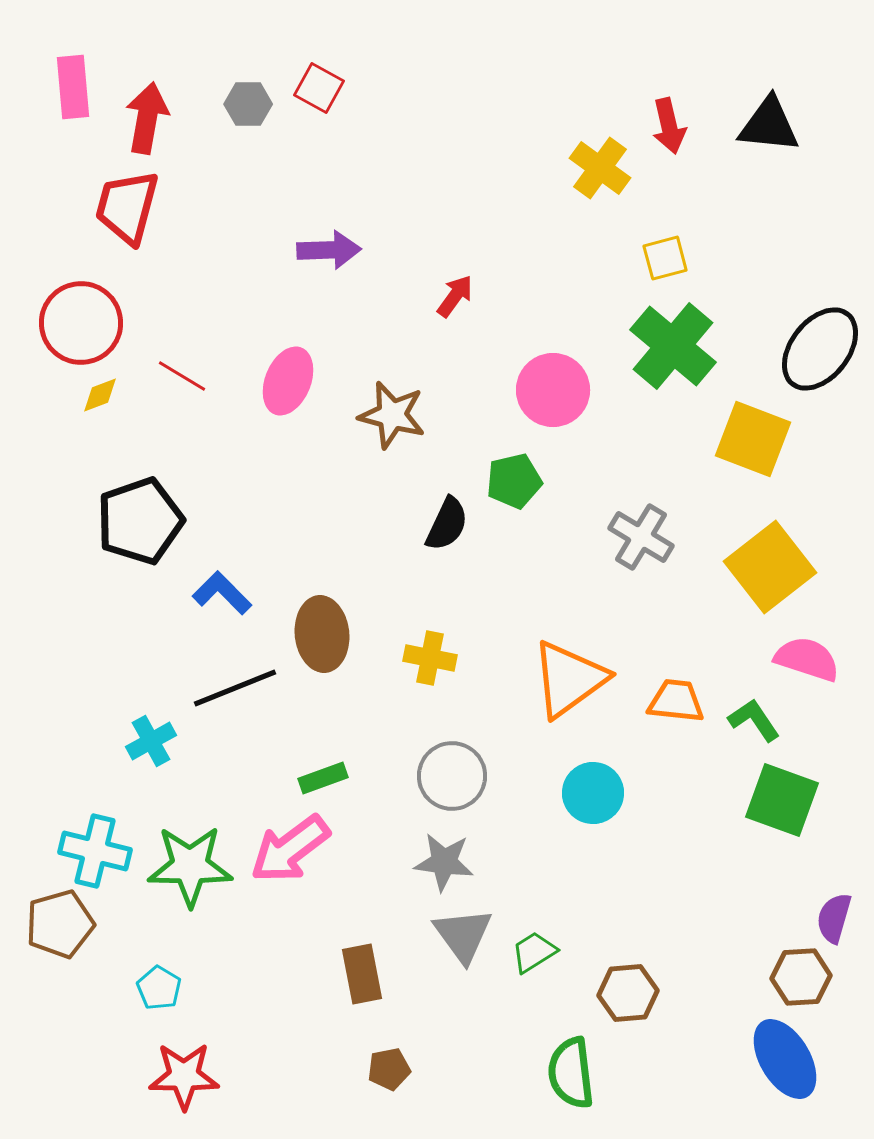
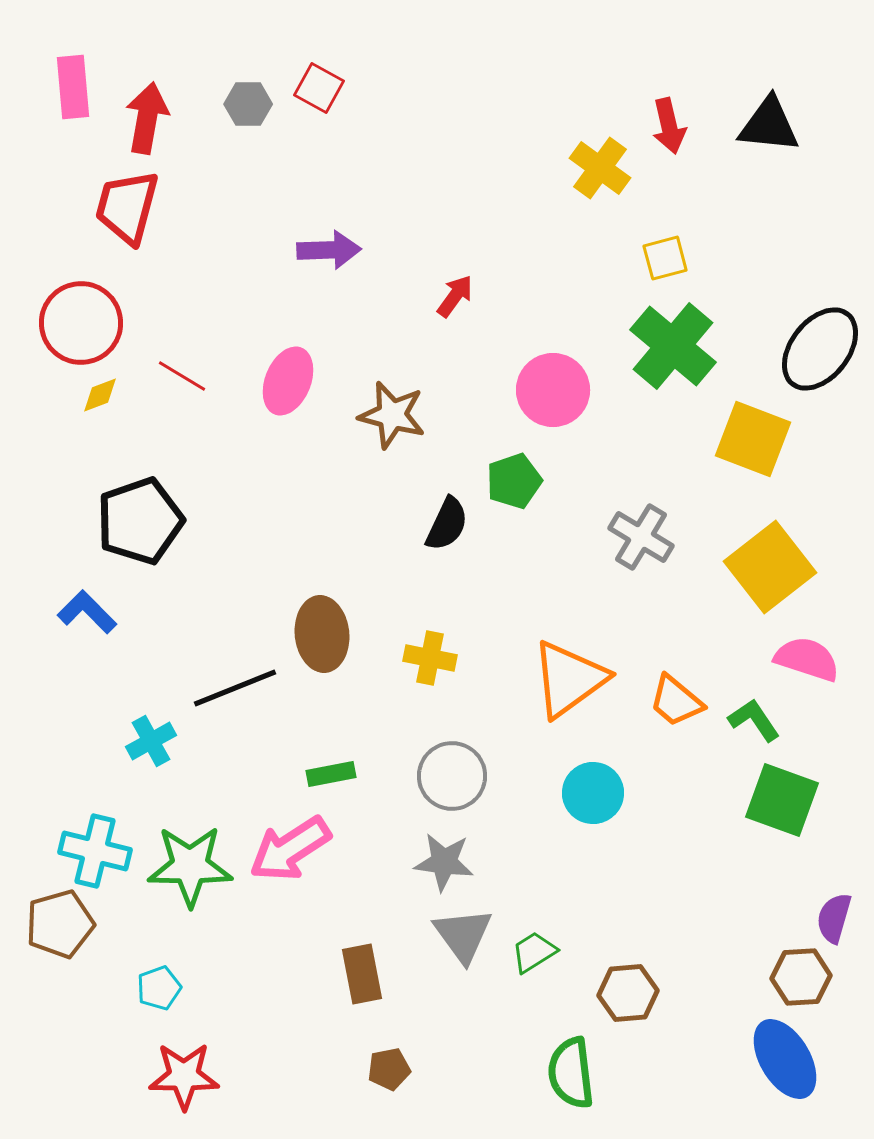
green pentagon at (514, 481): rotated 6 degrees counterclockwise
blue L-shape at (222, 593): moved 135 px left, 19 px down
orange trapezoid at (676, 701): rotated 146 degrees counterclockwise
green rectangle at (323, 778): moved 8 px right, 4 px up; rotated 9 degrees clockwise
pink arrow at (290, 849): rotated 4 degrees clockwise
cyan pentagon at (159, 988): rotated 21 degrees clockwise
